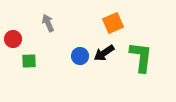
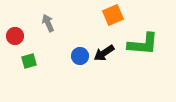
orange square: moved 8 px up
red circle: moved 2 px right, 3 px up
green L-shape: moved 2 px right, 13 px up; rotated 88 degrees clockwise
green square: rotated 14 degrees counterclockwise
